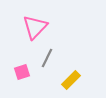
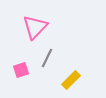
pink square: moved 1 px left, 2 px up
